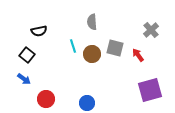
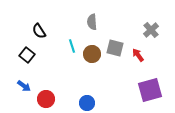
black semicircle: rotated 70 degrees clockwise
cyan line: moved 1 px left
blue arrow: moved 7 px down
